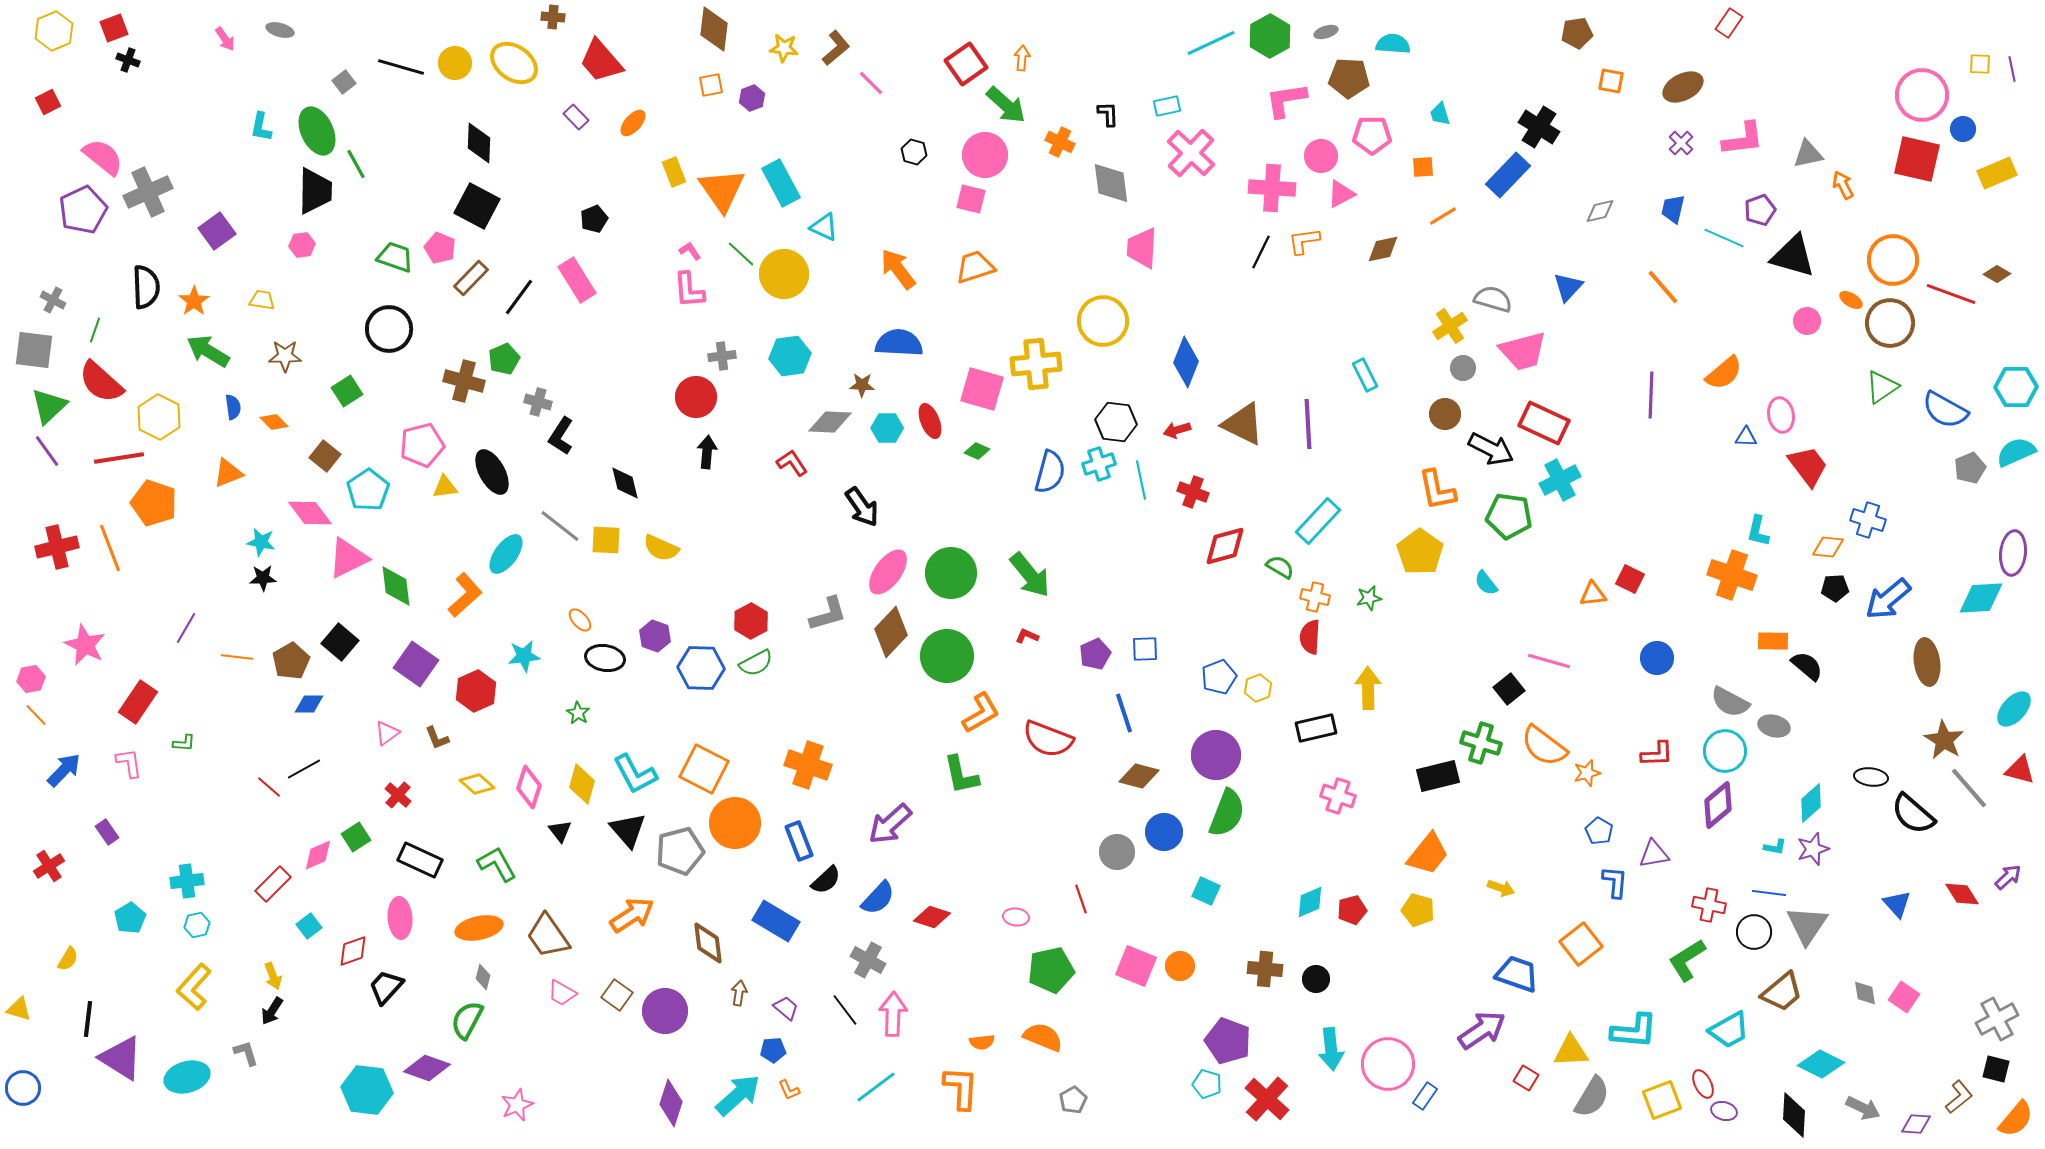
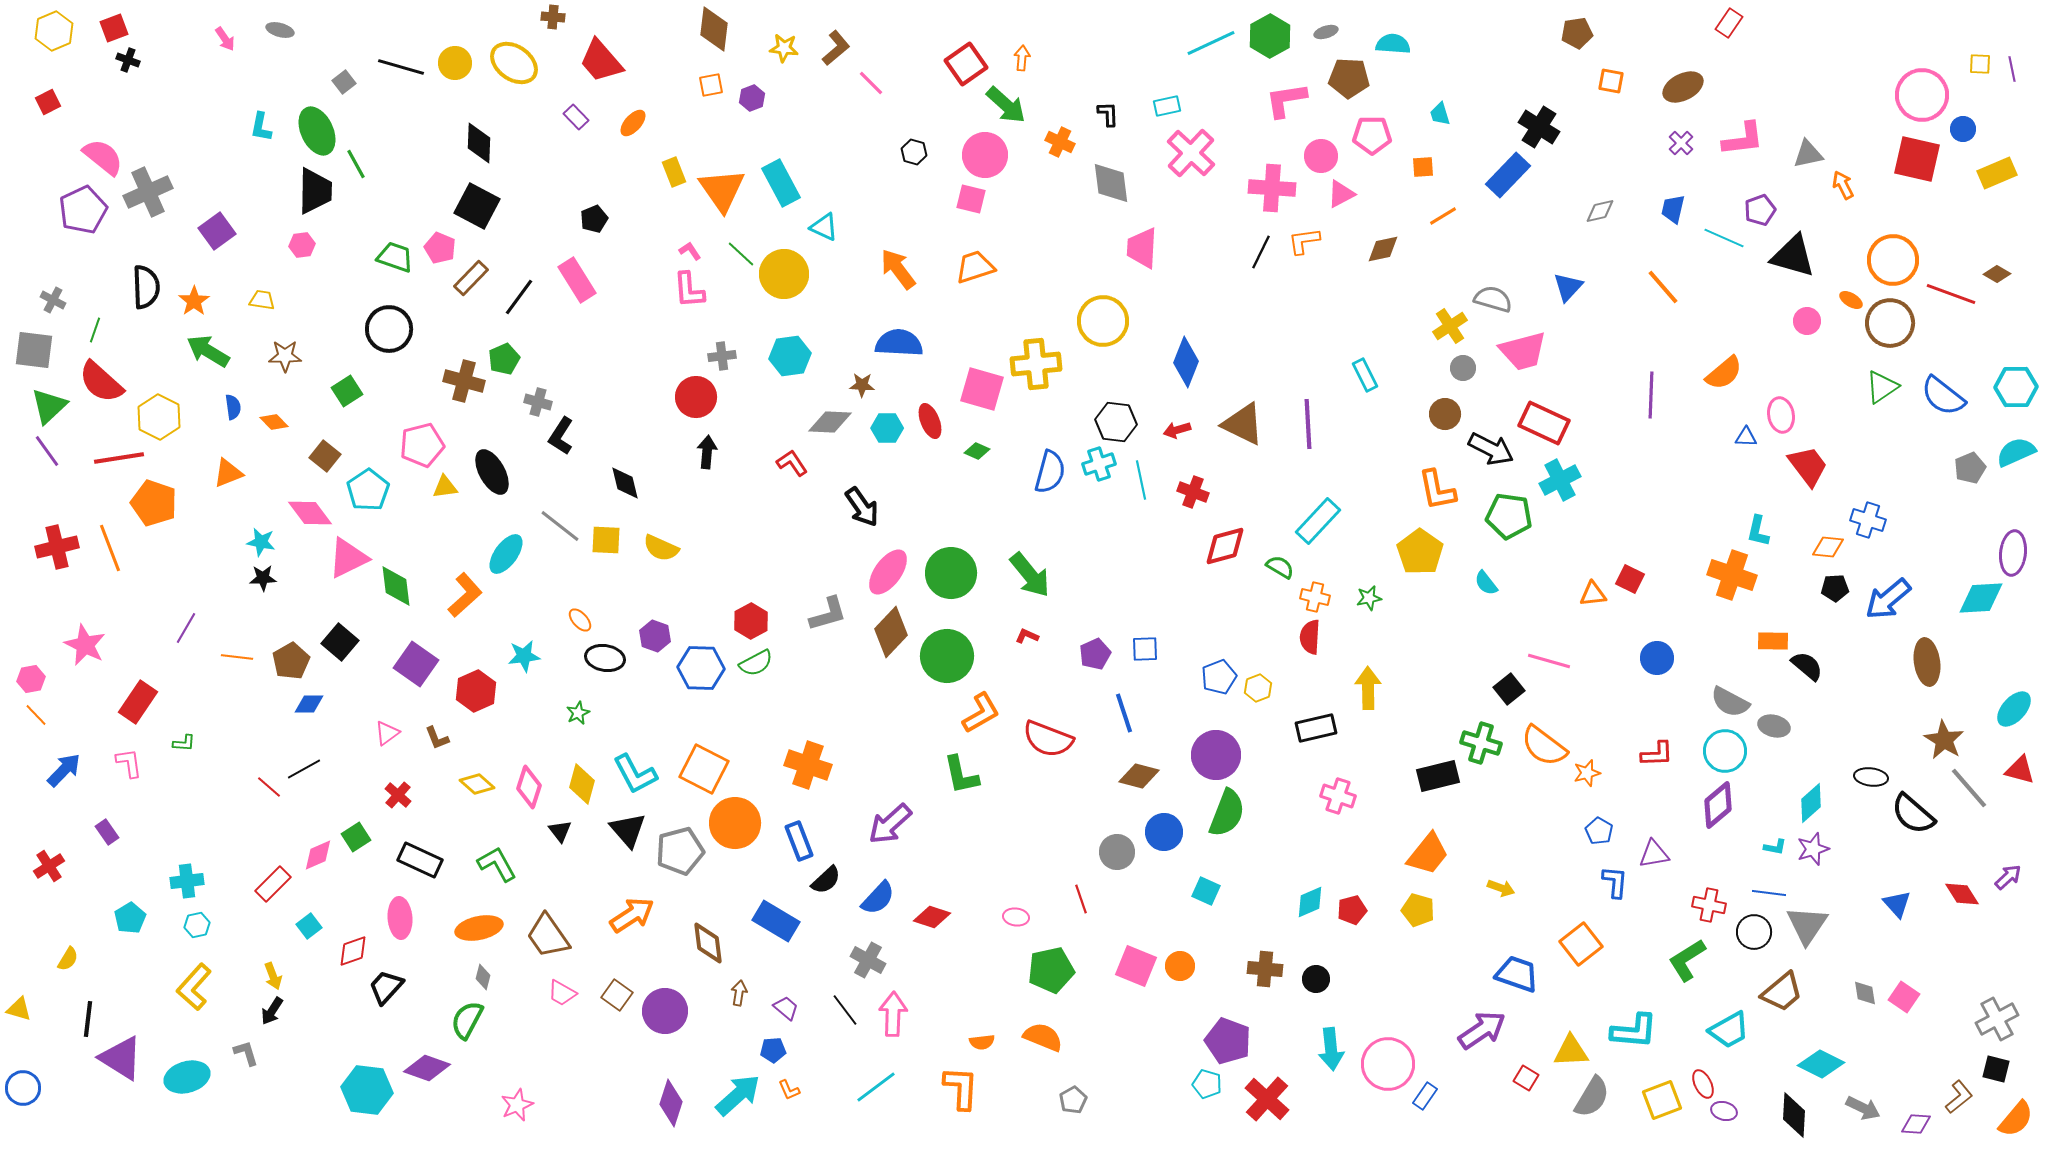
blue semicircle at (1945, 410): moved 2 px left, 14 px up; rotated 9 degrees clockwise
green star at (578, 713): rotated 15 degrees clockwise
